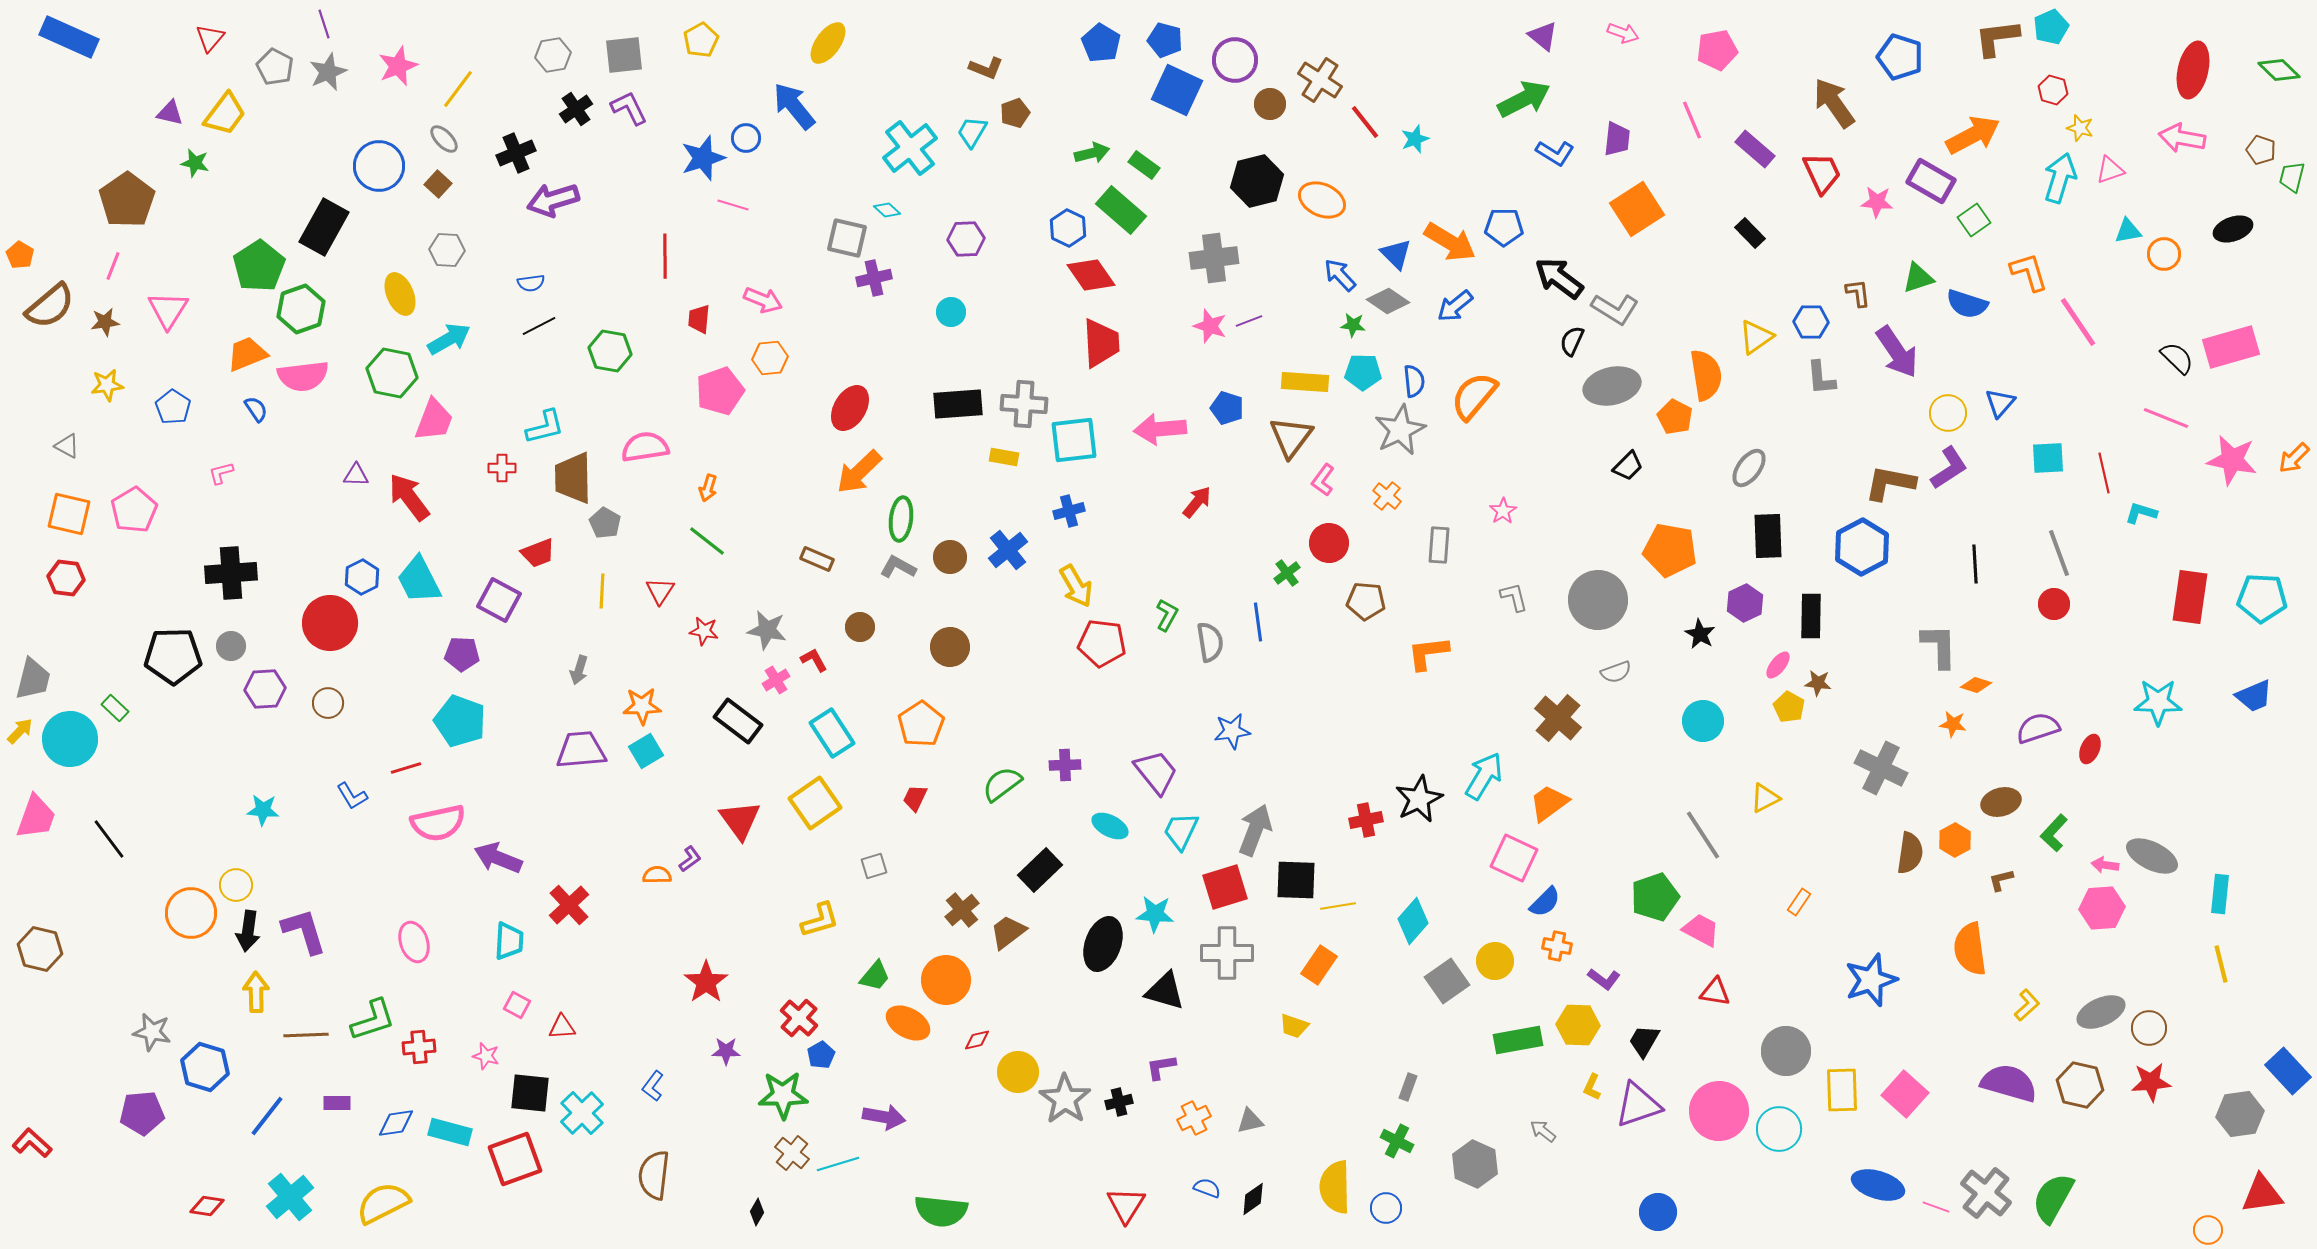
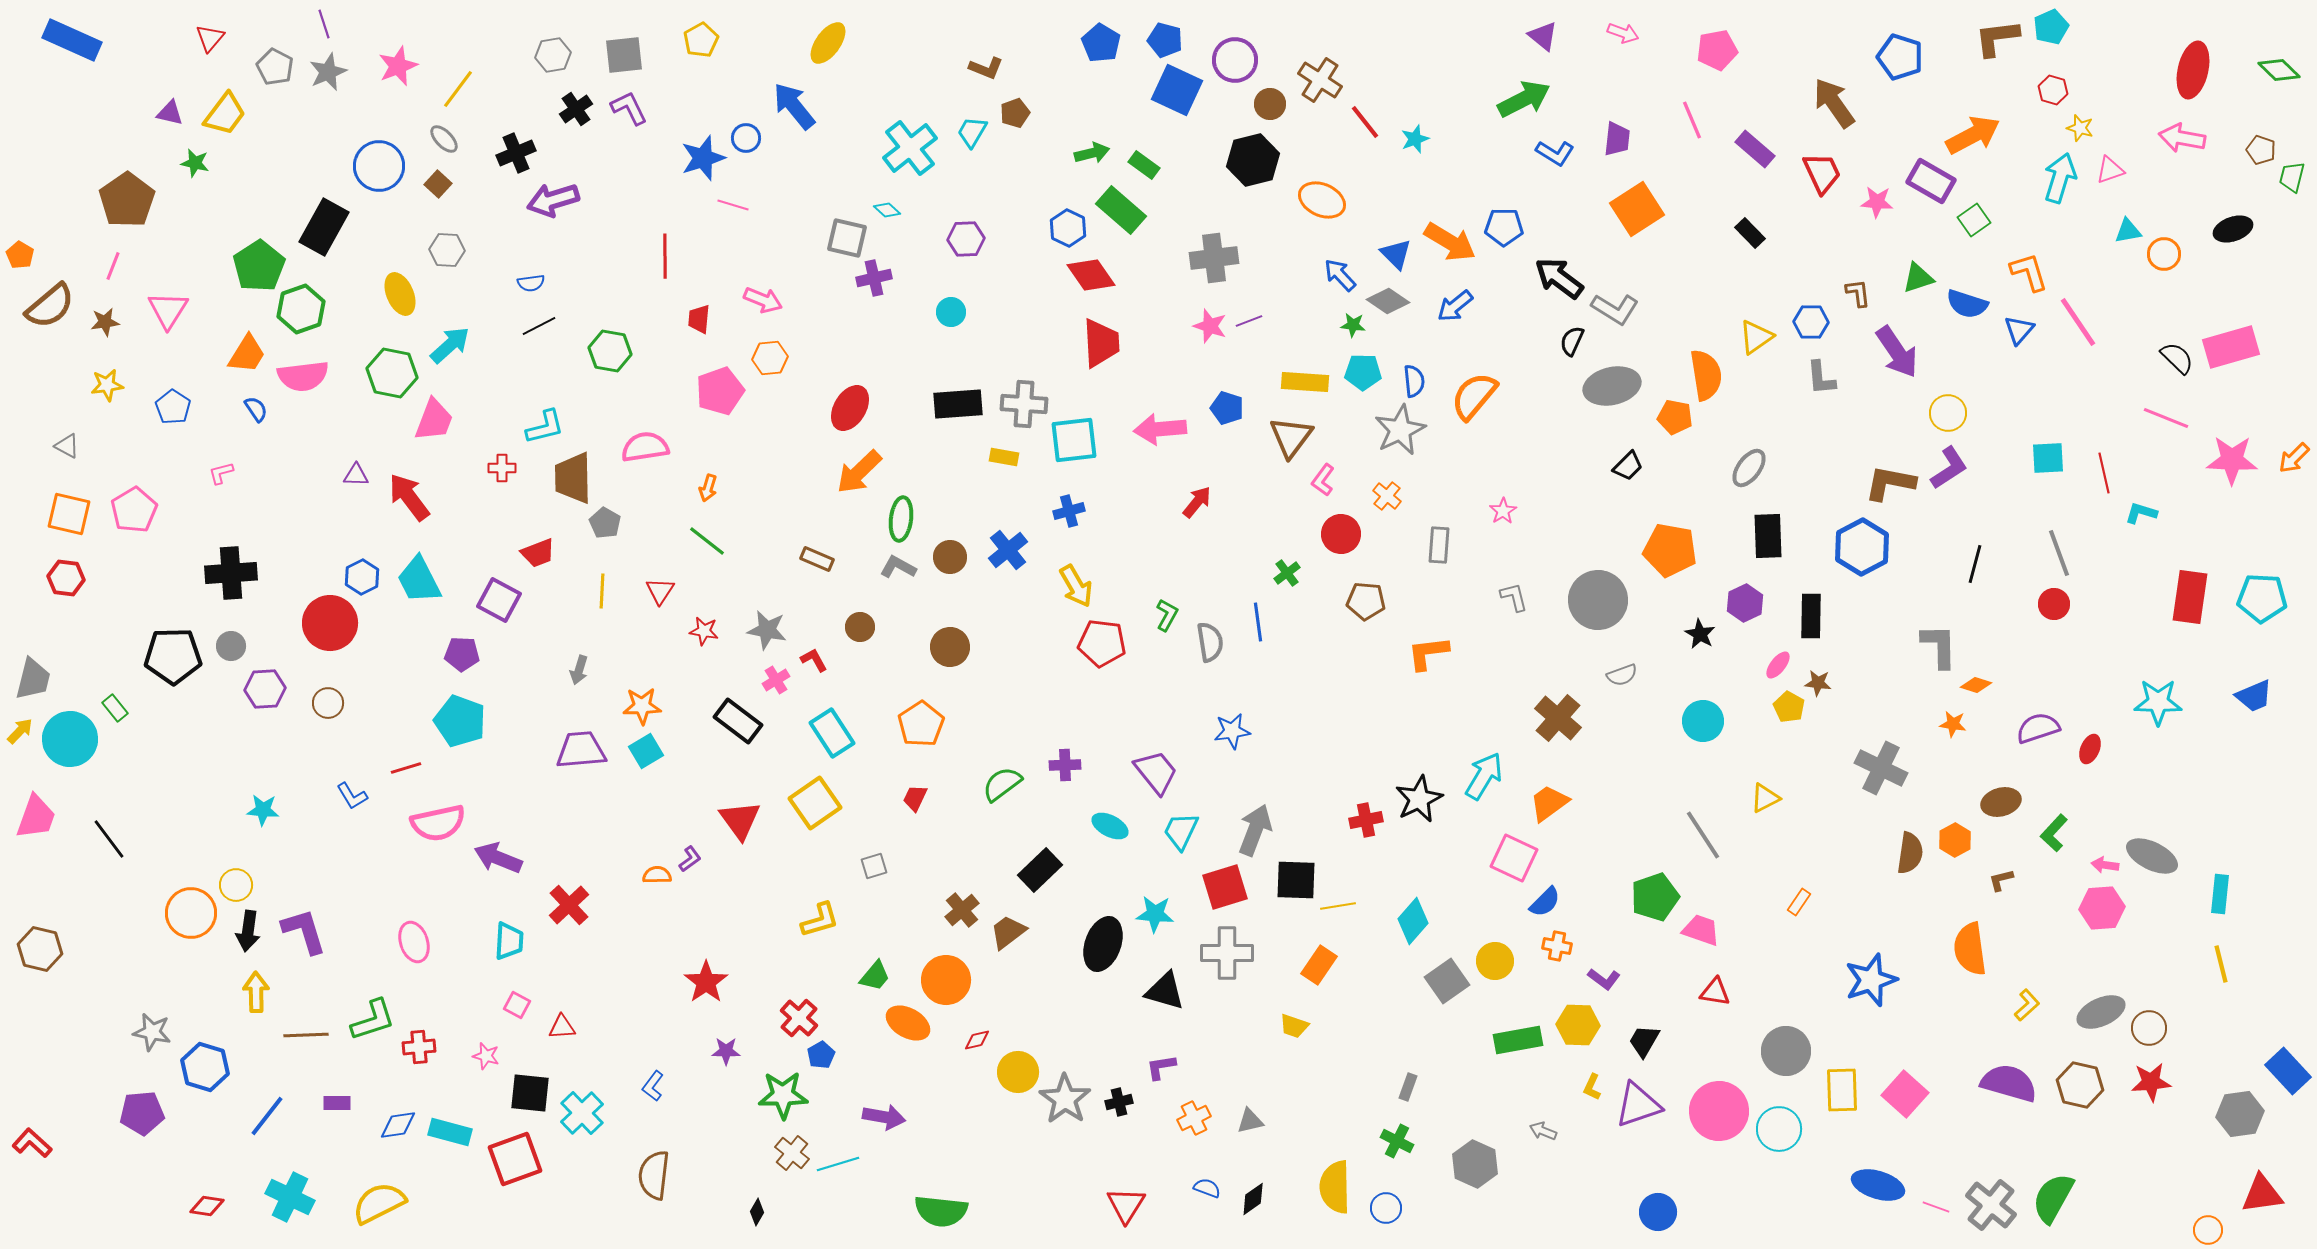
blue rectangle at (69, 37): moved 3 px right, 3 px down
black hexagon at (1257, 181): moved 4 px left, 21 px up
cyan arrow at (449, 339): moved 1 px right, 6 px down; rotated 12 degrees counterclockwise
orange trapezoid at (247, 354): rotated 144 degrees clockwise
blue triangle at (2000, 403): moved 19 px right, 73 px up
orange pentagon at (1675, 417): rotated 16 degrees counterclockwise
pink star at (2232, 460): rotated 9 degrees counterclockwise
red circle at (1329, 543): moved 12 px right, 9 px up
black line at (1975, 564): rotated 18 degrees clockwise
gray semicircle at (1616, 672): moved 6 px right, 3 px down
green rectangle at (115, 708): rotated 8 degrees clockwise
pink trapezoid at (1701, 930): rotated 9 degrees counterclockwise
blue diamond at (396, 1123): moved 2 px right, 2 px down
gray arrow at (1543, 1131): rotated 16 degrees counterclockwise
gray cross at (1986, 1193): moved 5 px right, 12 px down
cyan cross at (290, 1197): rotated 24 degrees counterclockwise
yellow semicircle at (383, 1203): moved 4 px left
